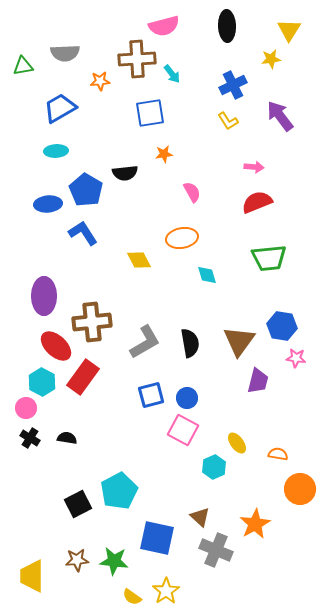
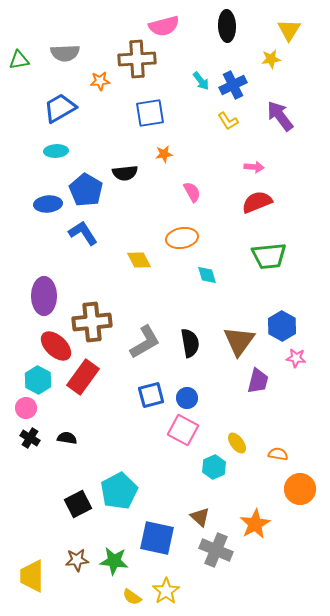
green triangle at (23, 66): moved 4 px left, 6 px up
cyan arrow at (172, 74): moved 29 px right, 7 px down
green trapezoid at (269, 258): moved 2 px up
blue hexagon at (282, 326): rotated 20 degrees clockwise
cyan hexagon at (42, 382): moved 4 px left, 2 px up
